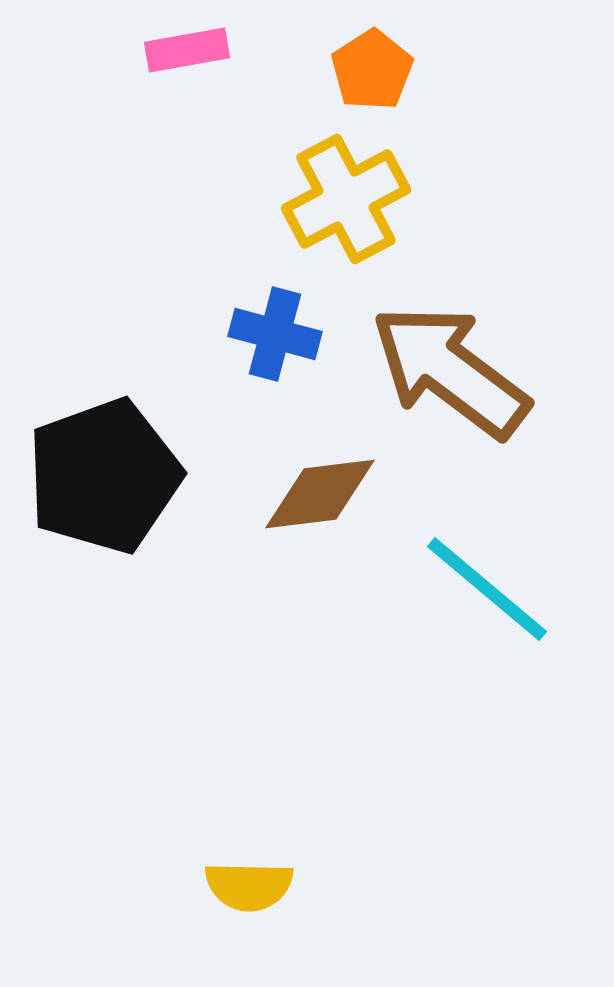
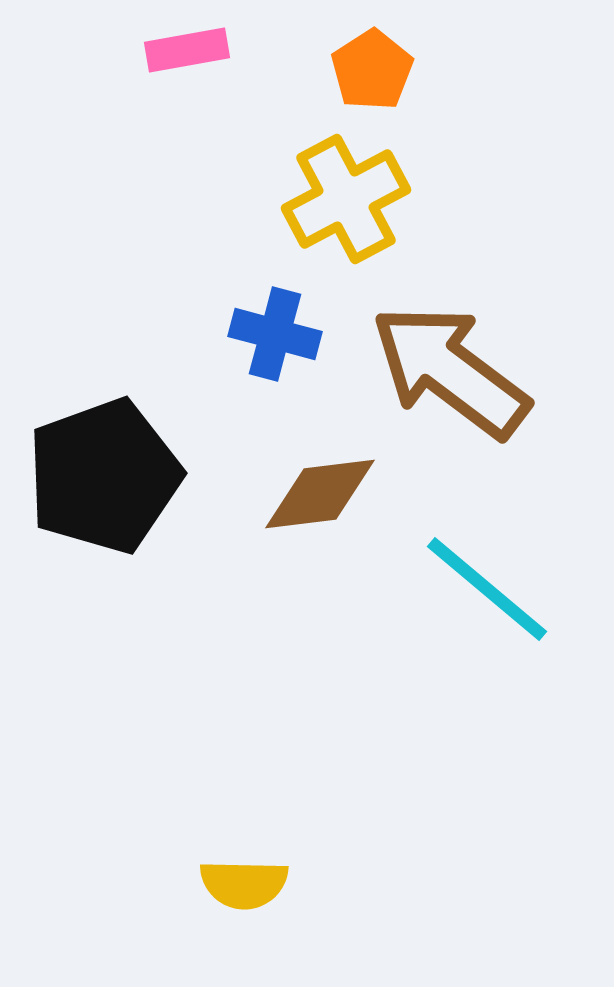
yellow semicircle: moved 5 px left, 2 px up
